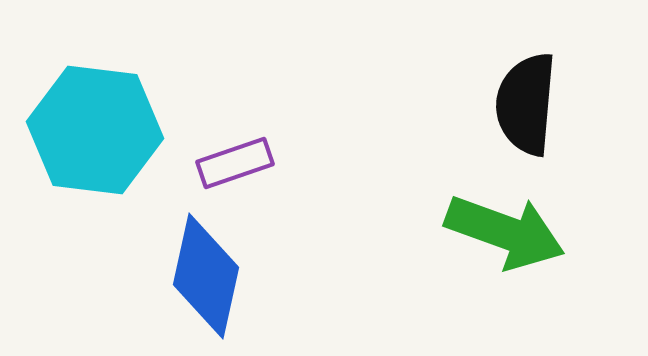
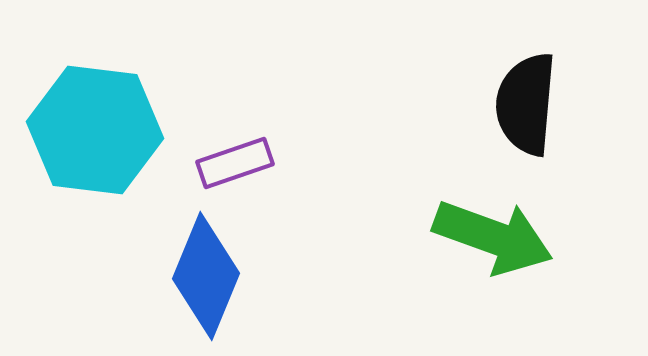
green arrow: moved 12 px left, 5 px down
blue diamond: rotated 10 degrees clockwise
